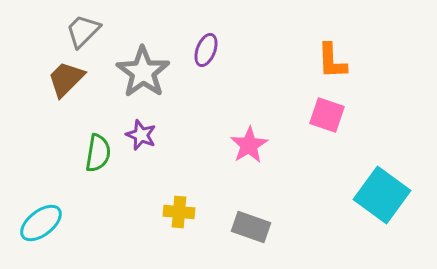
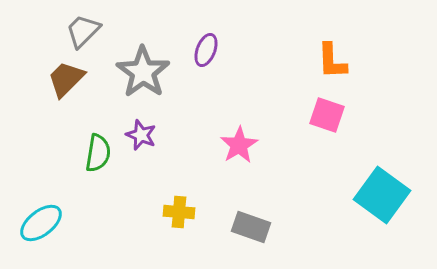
pink star: moved 10 px left
